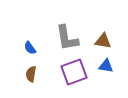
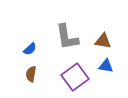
gray L-shape: moved 1 px up
blue semicircle: moved 1 px down; rotated 96 degrees counterclockwise
purple square: moved 1 px right, 5 px down; rotated 16 degrees counterclockwise
